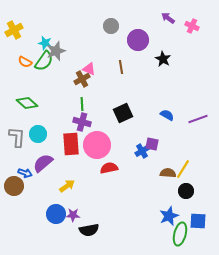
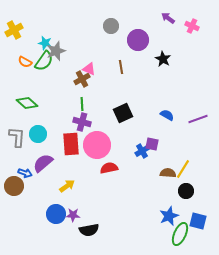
blue square: rotated 12 degrees clockwise
green ellipse: rotated 10 degrees clockwise
